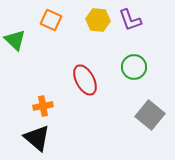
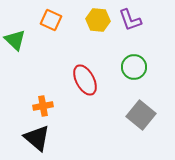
gray square: moved 9 px left
